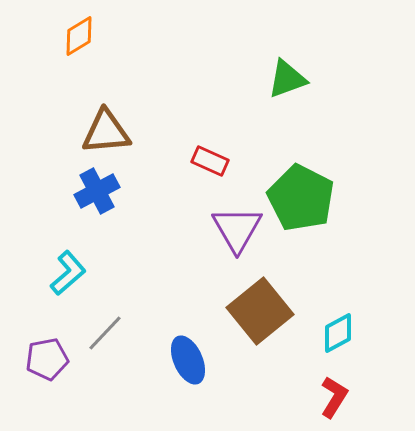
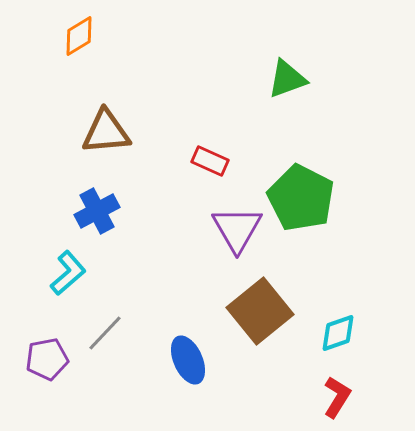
blue cross: moved 20 px down
cyan diamond: rotated 9 degrees clockwise
red L-shape: moved 3 px right
